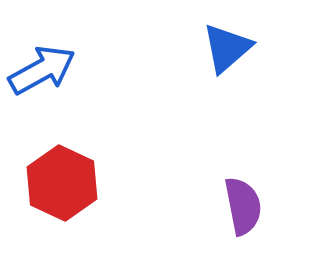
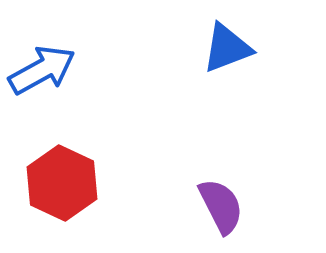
blue triangle: rotated 20 degrees clockwise
purple semicircle: moved 22 px left; rotated 16 degrees counterclockwise
